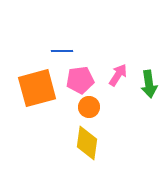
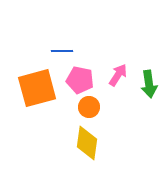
pink pentagon: rotated 20 degrees clockwise
